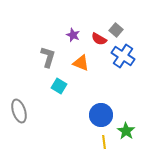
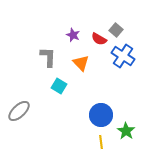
gray L-shape: rotated 15 degrees counterclockwise
orange triangle: rotated 24 degrees clockwise
gray ellipse: rotated 65 degrees clockwise
yellow line: moved 3 px left
